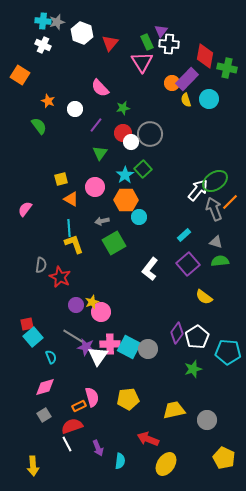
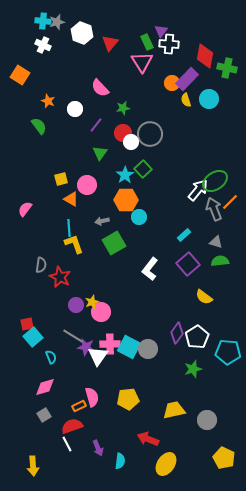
pink circle at (95, 187): moved 8 px left, 2 px up
